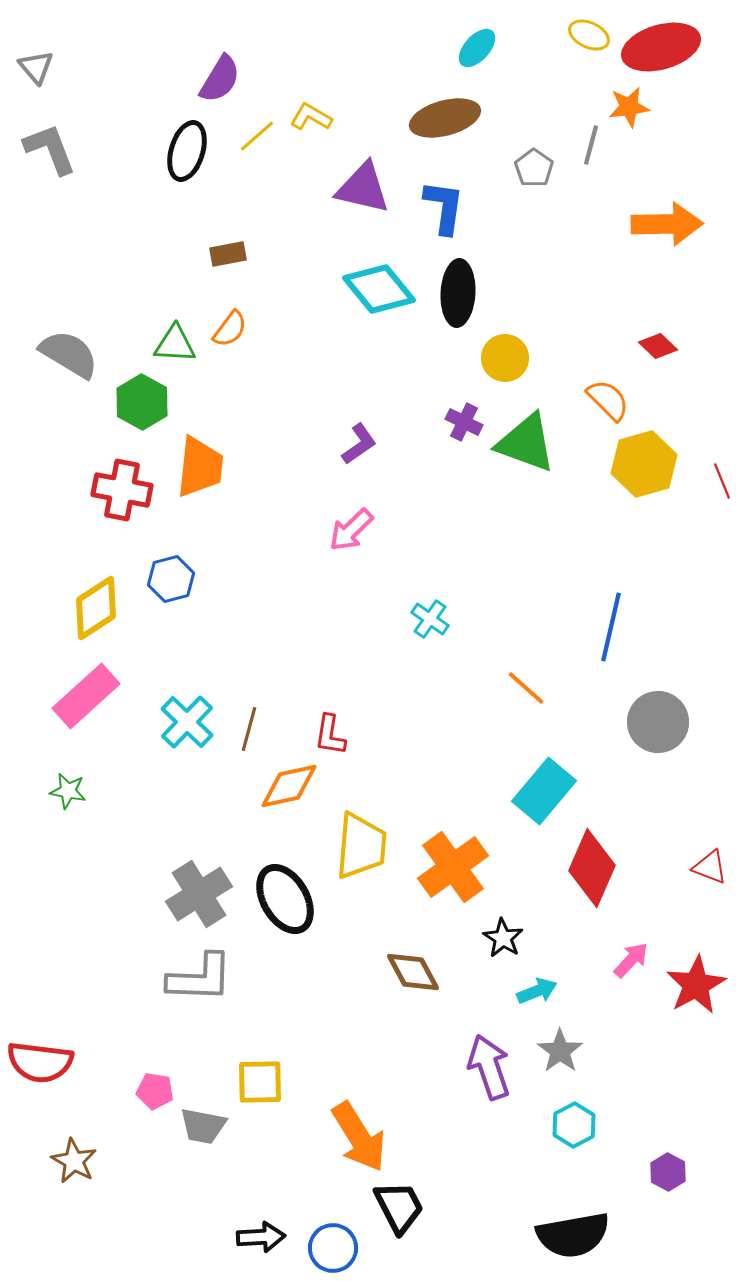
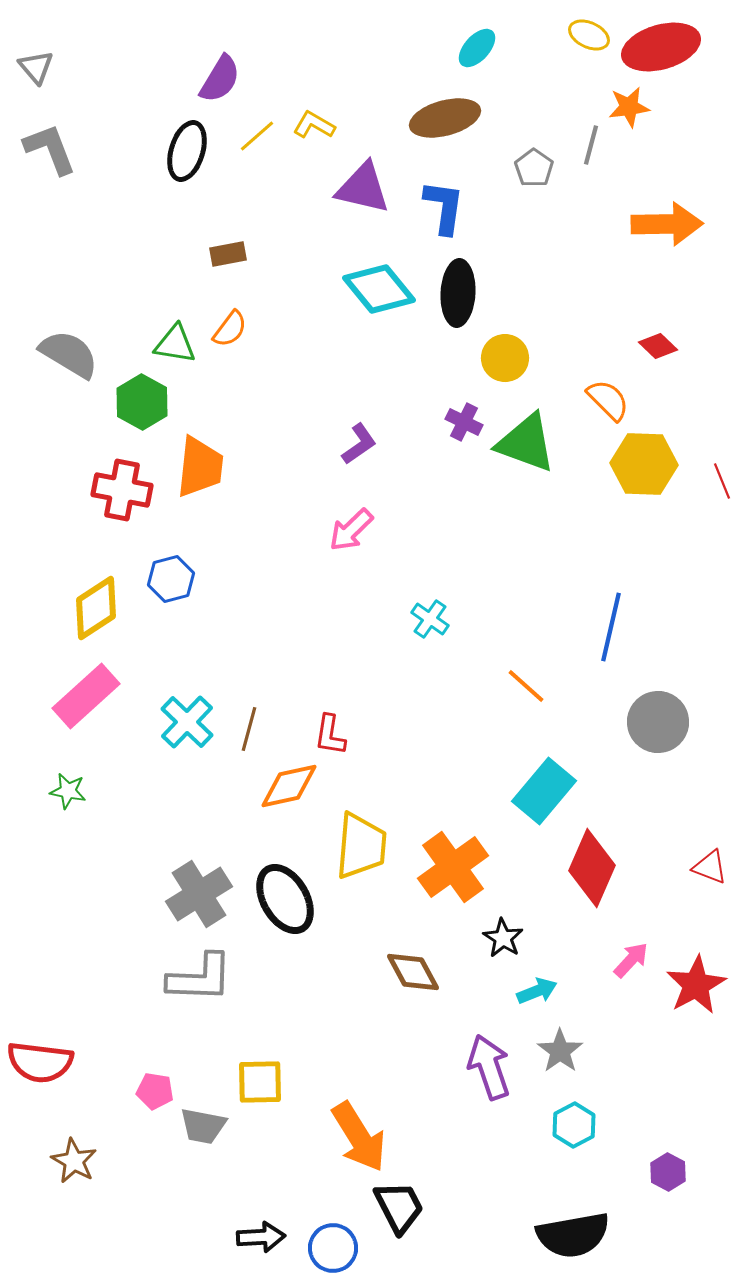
yellow L-shape at (311, 117): moved 3 px right, 8 px down
green triangle at (175, 344): rotated 6 degrees clockwise
yellow hexagon at (644, 464): rotated 18 degrees clockwise
orange line at (526, 688): moved 2 px up
